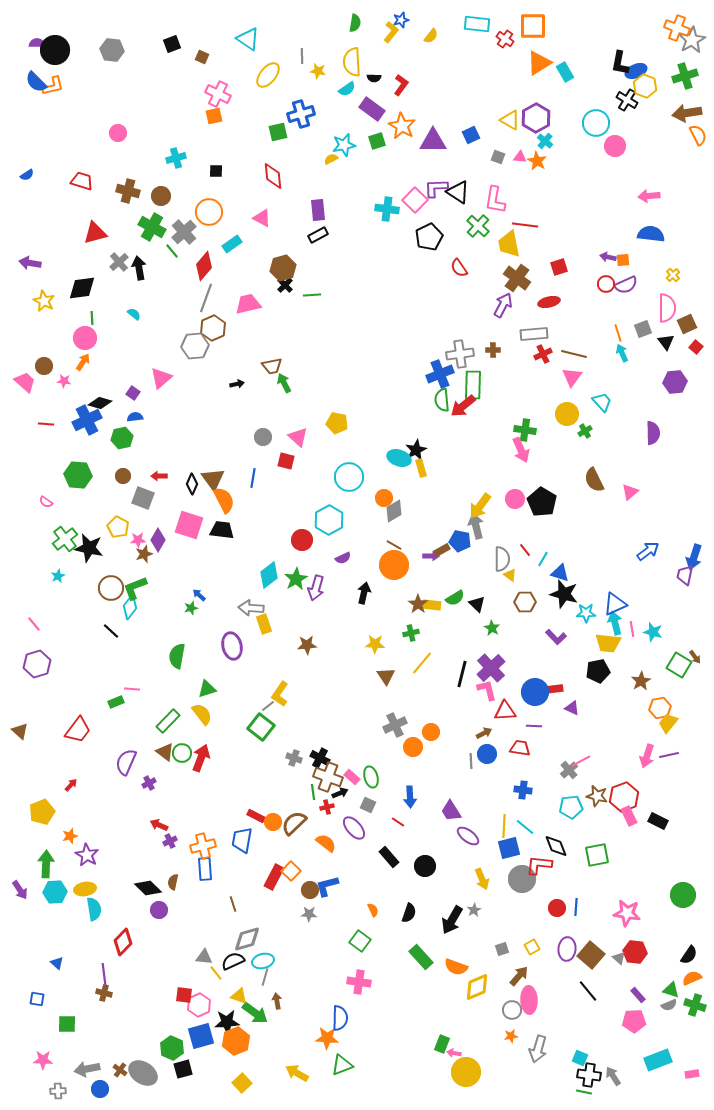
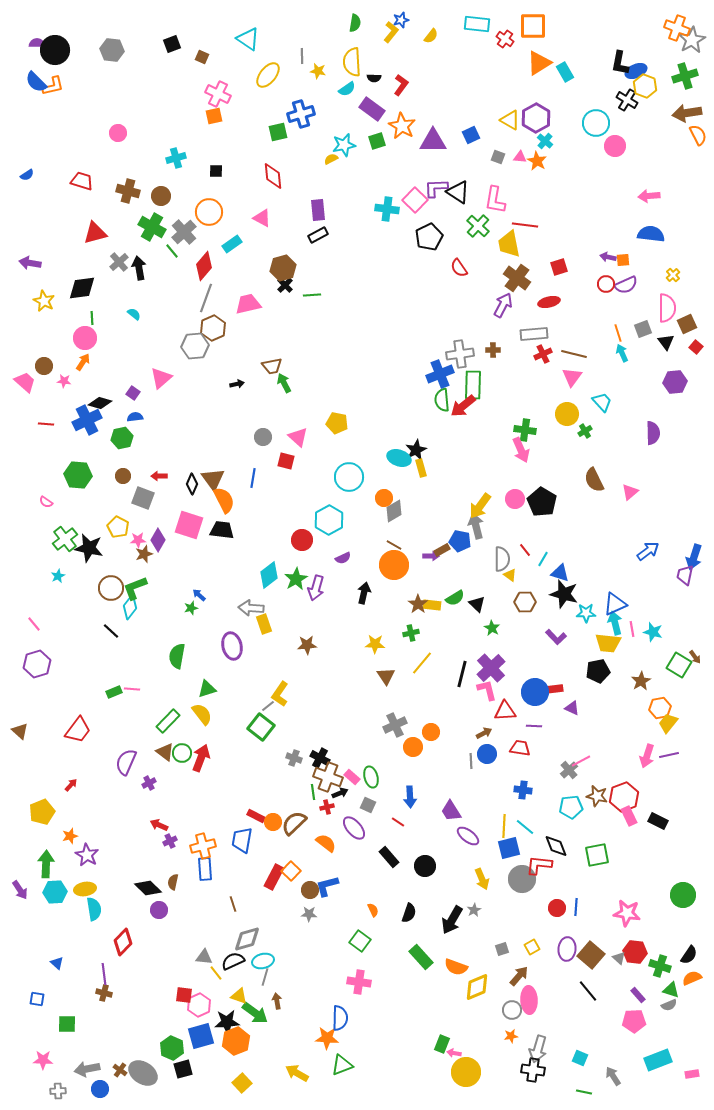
green rectangle at (116, 702): moved 2 px left, 10 px up
green cross at (695, 1005): moved 35 px left, 39 px up
black cross at (589, 1075): moved 56 px left, 5 px up
